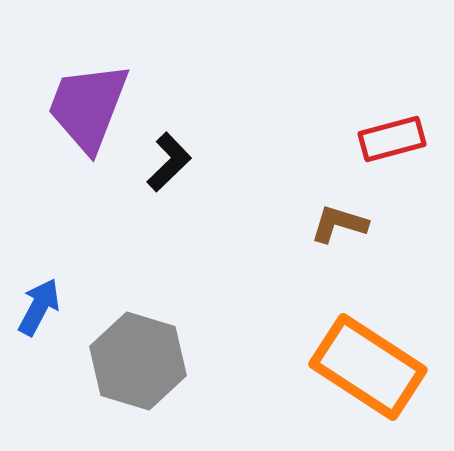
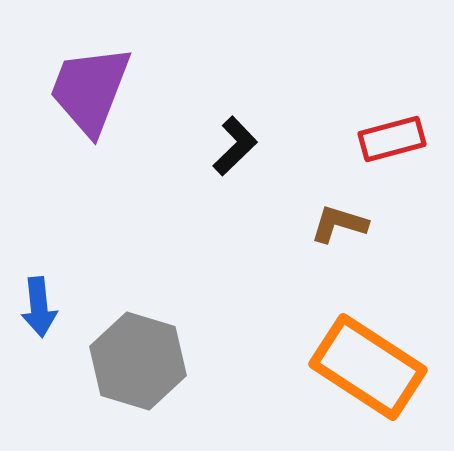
purple trapezoid: moved 2 px right, 17 px up
black L-shape: moved 66 px right, 16 px up
blue arrow: rotated 146 degrees clockwise
